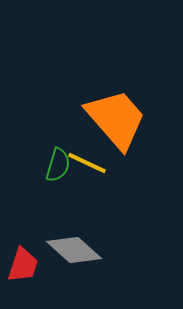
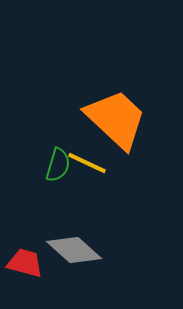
orange trapezoid: rotated 6 degrees counterclockwise
red trapezoid: moved 2 px right, 2 px up; rotated 93 degrees counterclockwise
